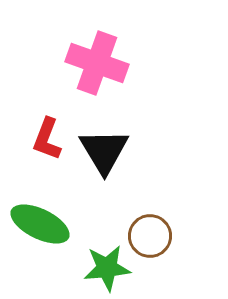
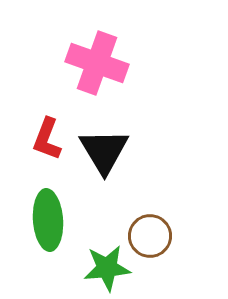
green ellipse: moved 8 px right, 4 px up; rotated 60 degrees clockwise
